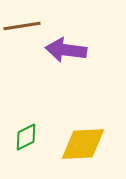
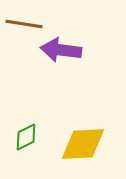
brown line: moved 2 px right, 2 px up; rotated 18 degrees clockwise
purple arrow: moved 5 px left
